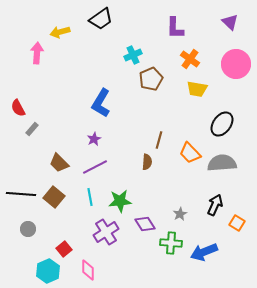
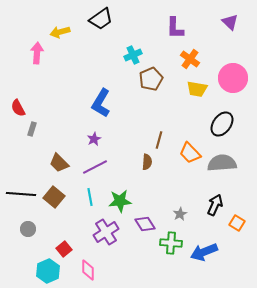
pink circle: moved 3 px left, 14 px down
gray rectangle: rotated 24 degrees counterclockwise
